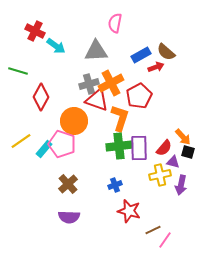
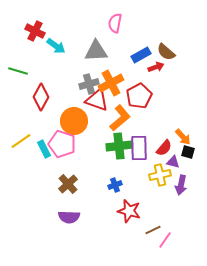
orange L-shape: rotated 32 degrees clockwise
cyan rectangle: rotated 66 degrees counterclockwise
